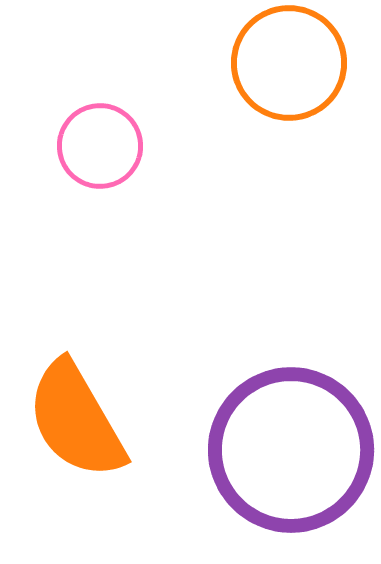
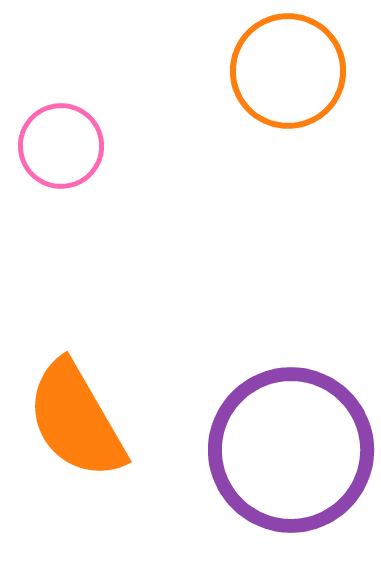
orange circle: moved 1 px left, 8 px down
pink circle: moved 39 px left
